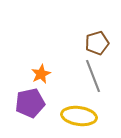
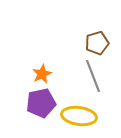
orange star: moved 1 px right
purple pentagon: moved 11 px right
